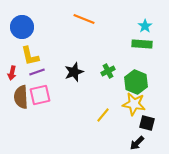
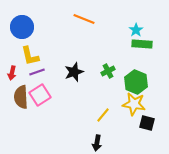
cyan star: moved 9 px left, 4 px down
pink square: rotated 20 degrees counterclockwise
black arrow: moved 40 px left; rotated 35 degrees counterclockwise
